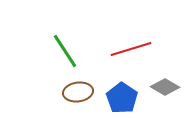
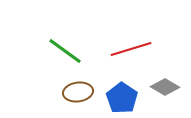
green line: rotated 21 degrees counterclockwise
